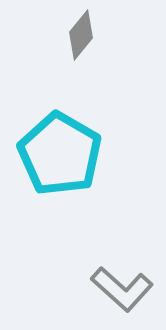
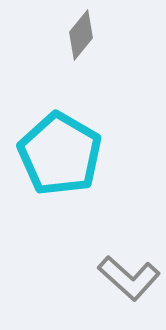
gray L-shape: moved 7 px right, 11 px up
